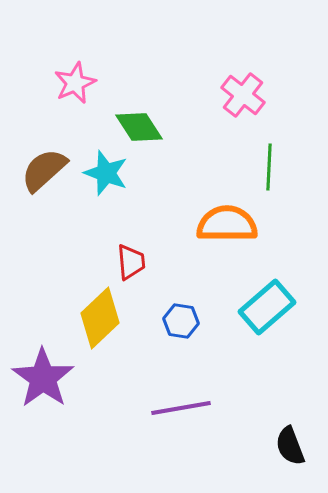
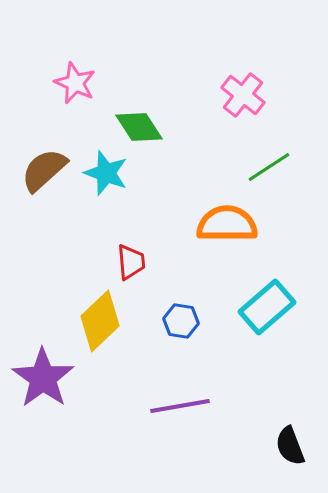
pink star: rotated 24 degrees counterclockwise
green line: rotated 54 degrees clockwise
yellow diamond: moved 3 px down
purple line: moved 1 px left, 2 px up
